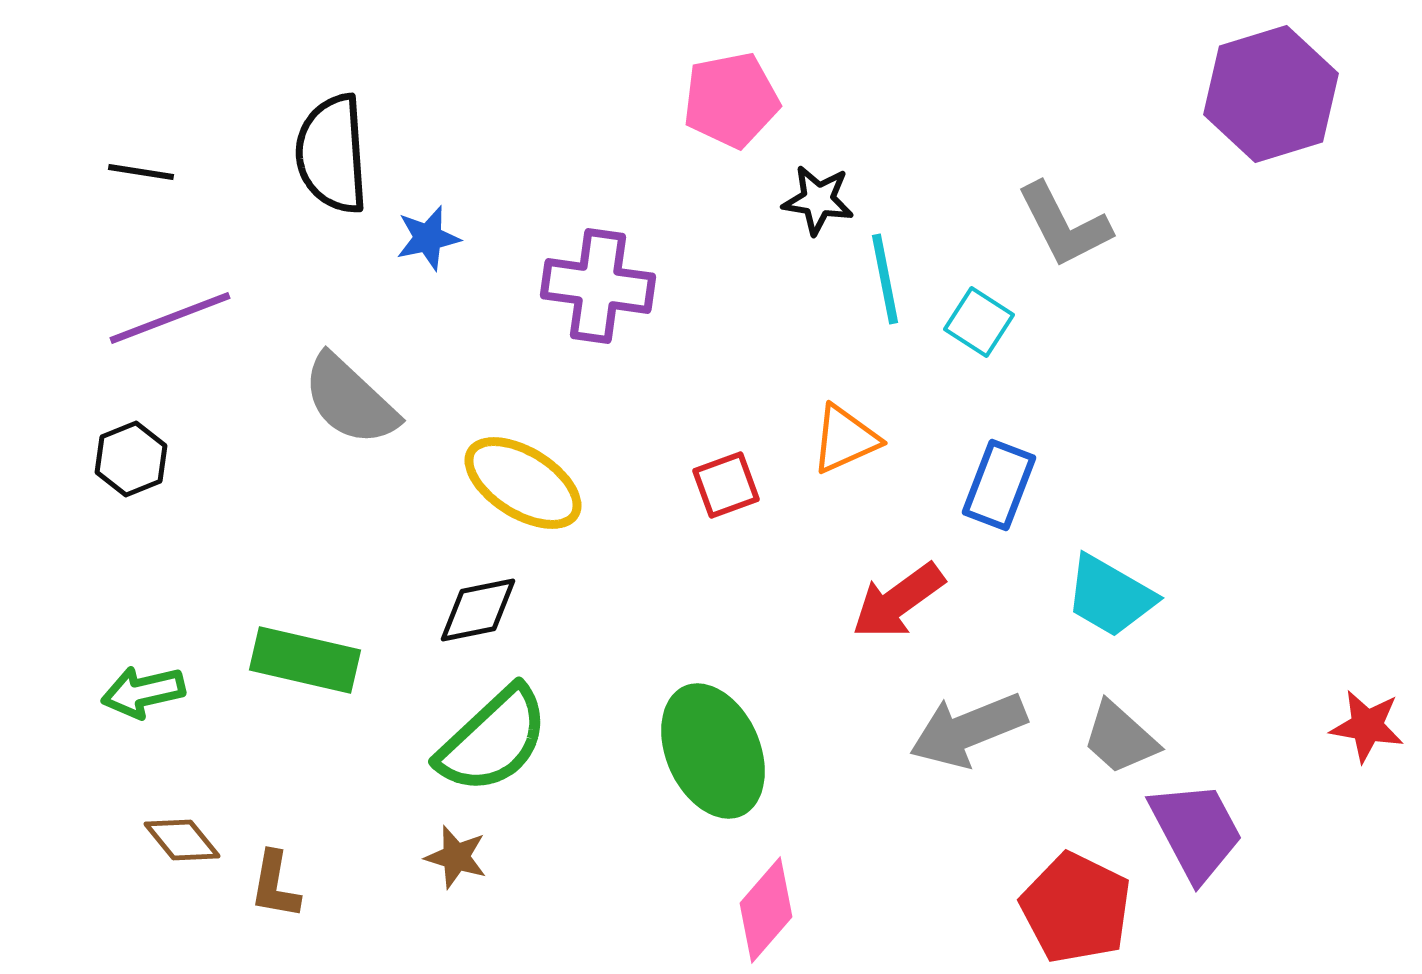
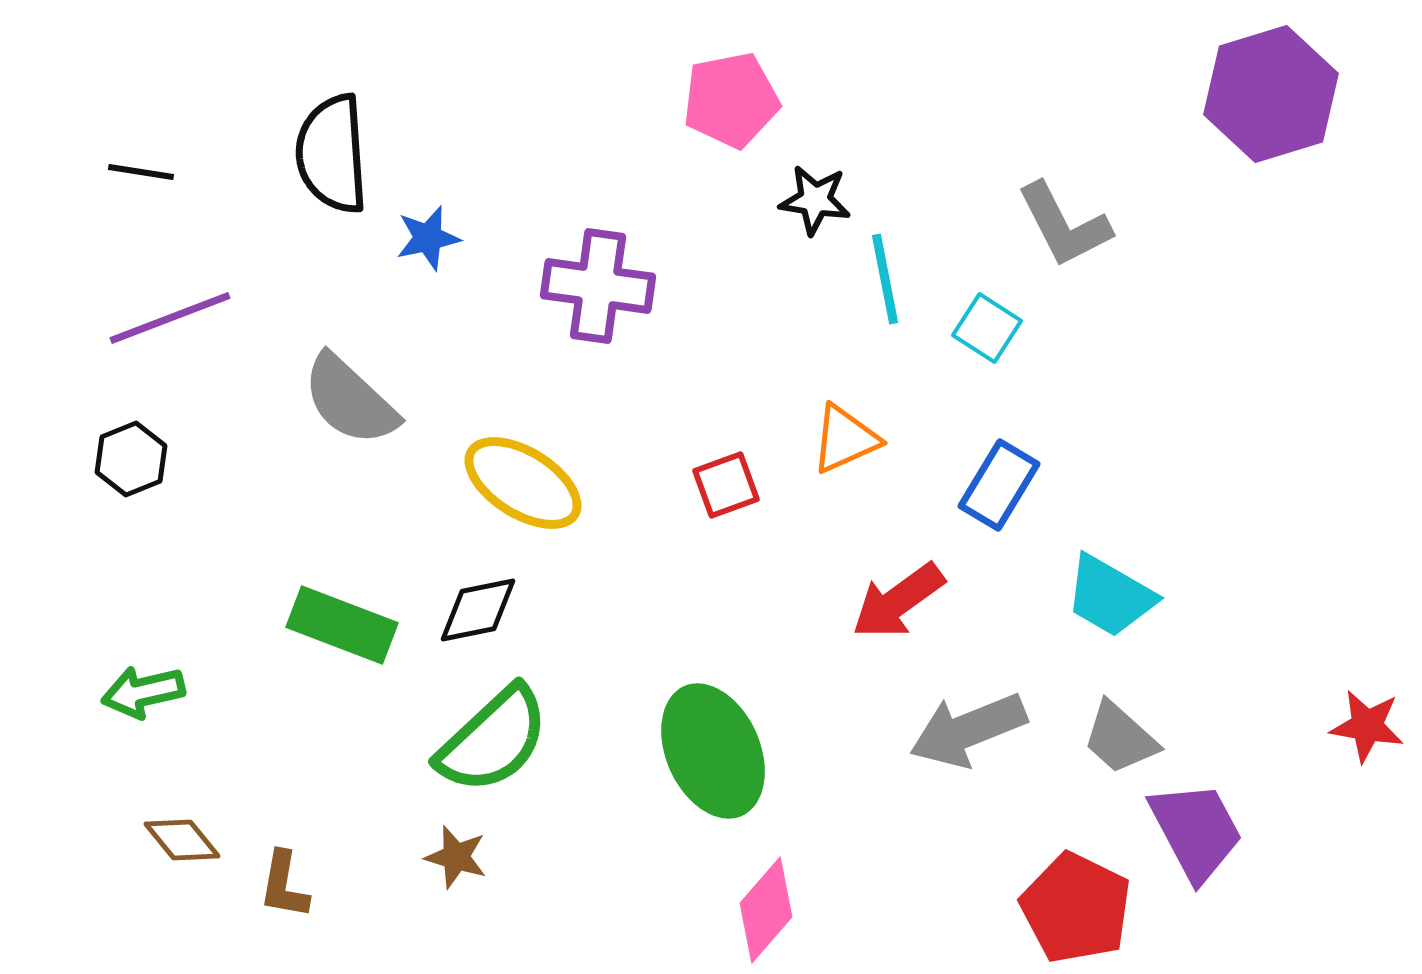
black star: moved 3 px left
cyan square: moved 8 px right, 6 px down
blue rectangle: rotated 10 degrees clockwise
green rectangle: moved 37 px right, 35 px up; rotated 8 degrees clockwise
brown L-shape: moved 9 px right
